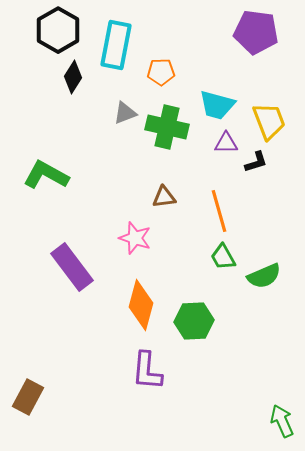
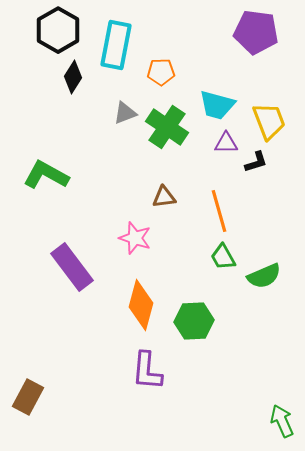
green cross: rotated 21 degrees clockwise
